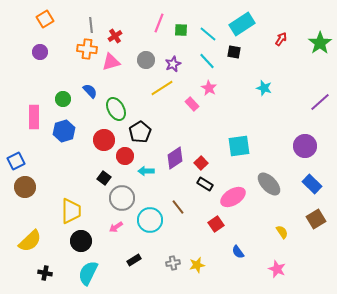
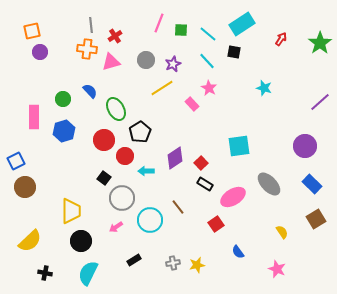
orange square at (45, 19): moved 13 px left, 12 px down; rotated 18 degrees clockwise
